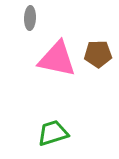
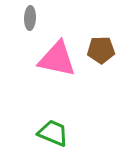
brown pentagon: moved 3 px right, 4 px up
green trapezoid: rotated 40 degrees clockwise
